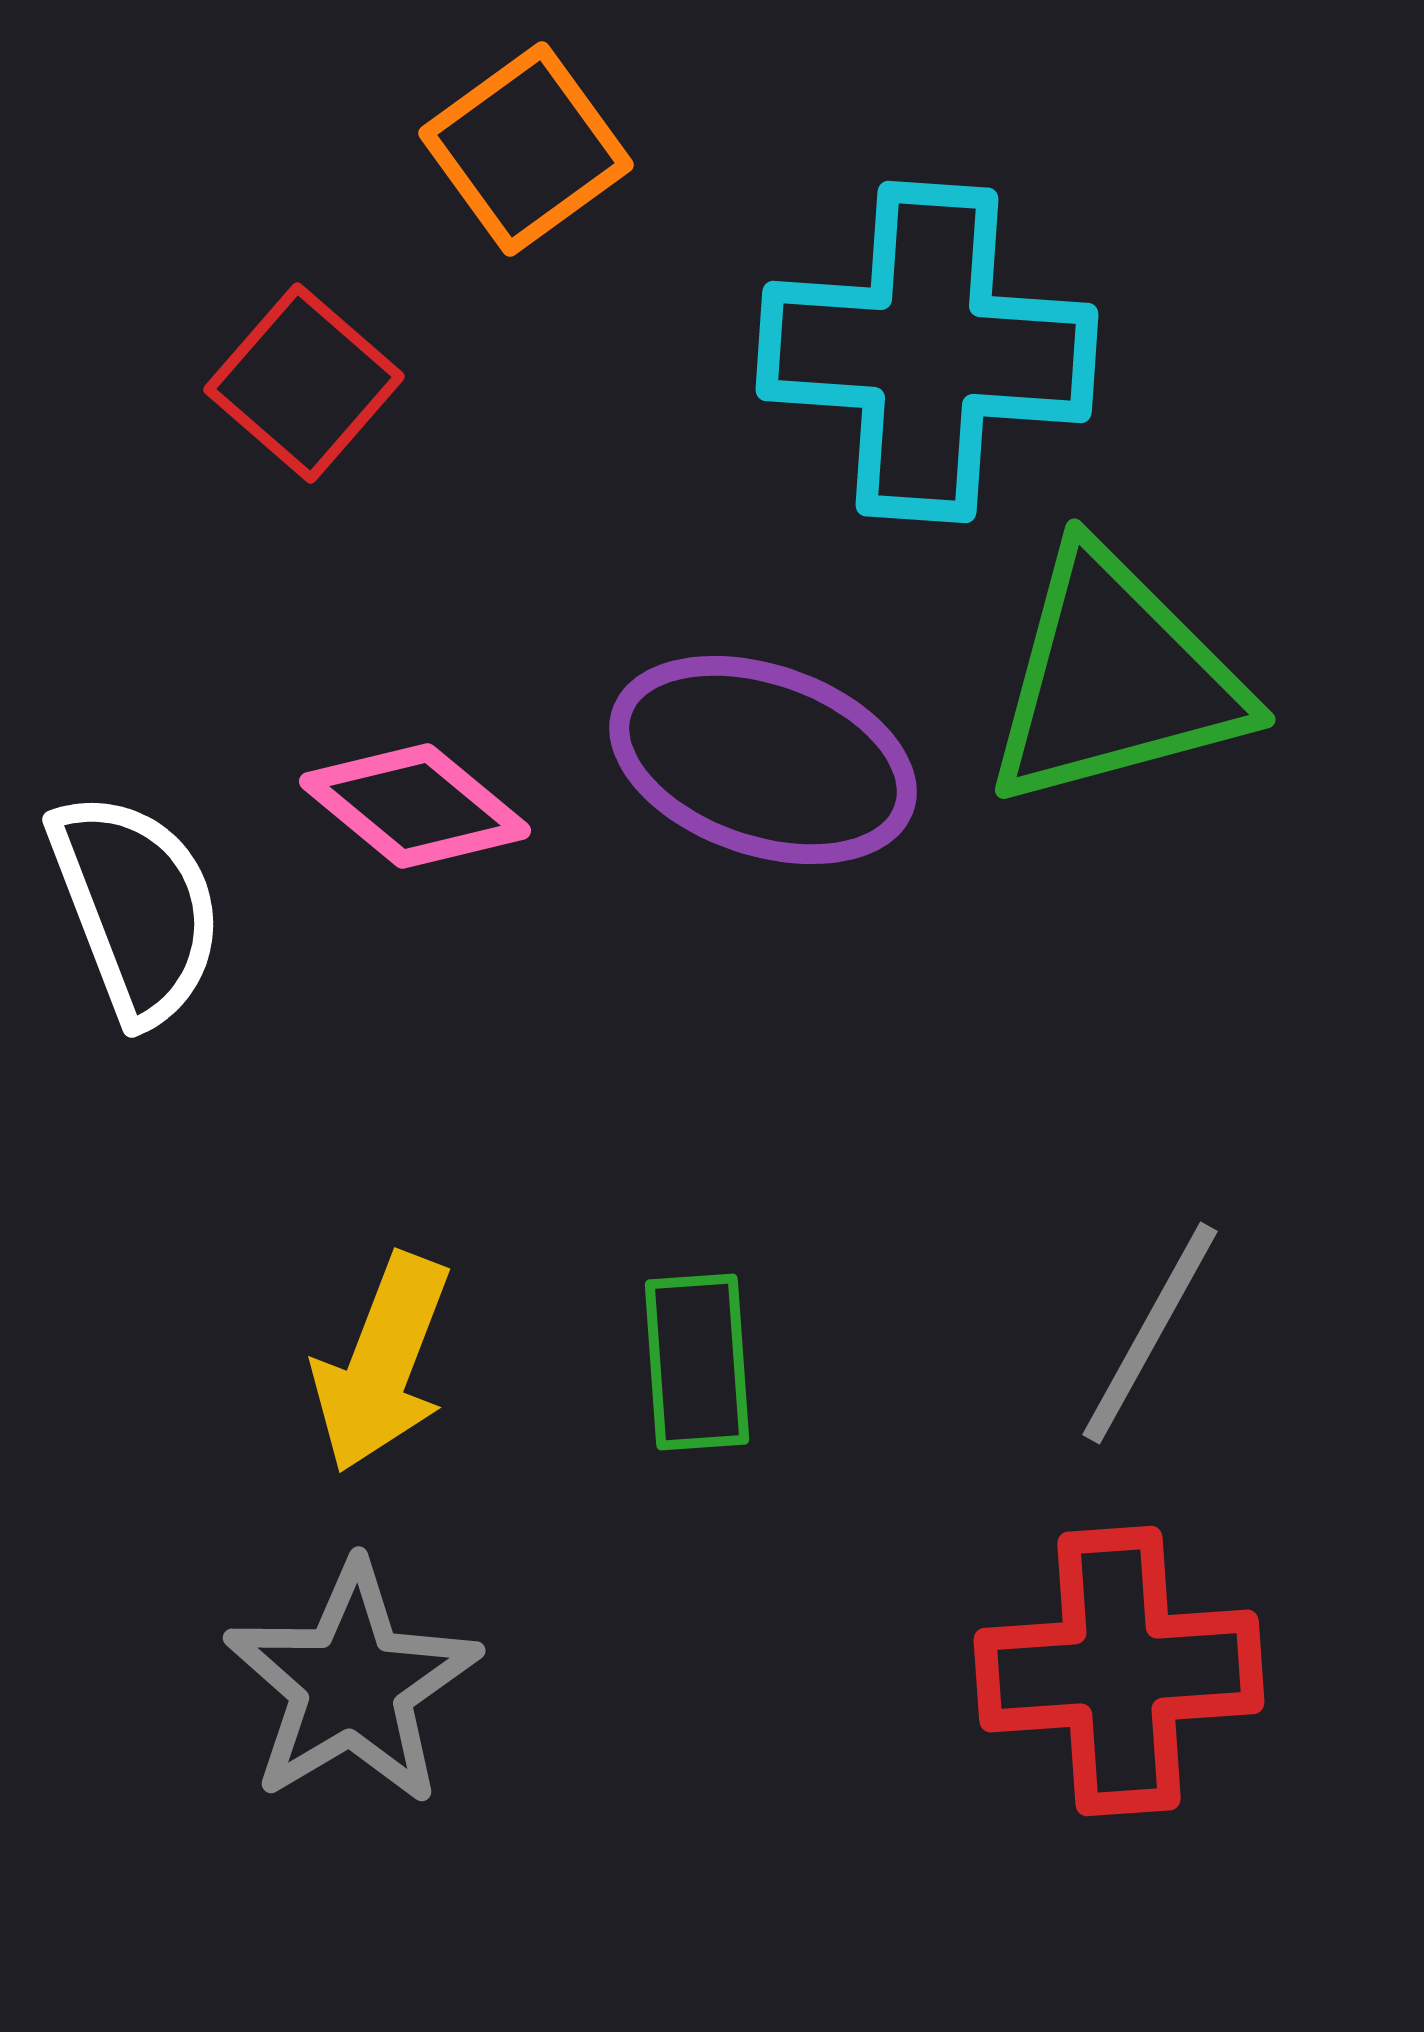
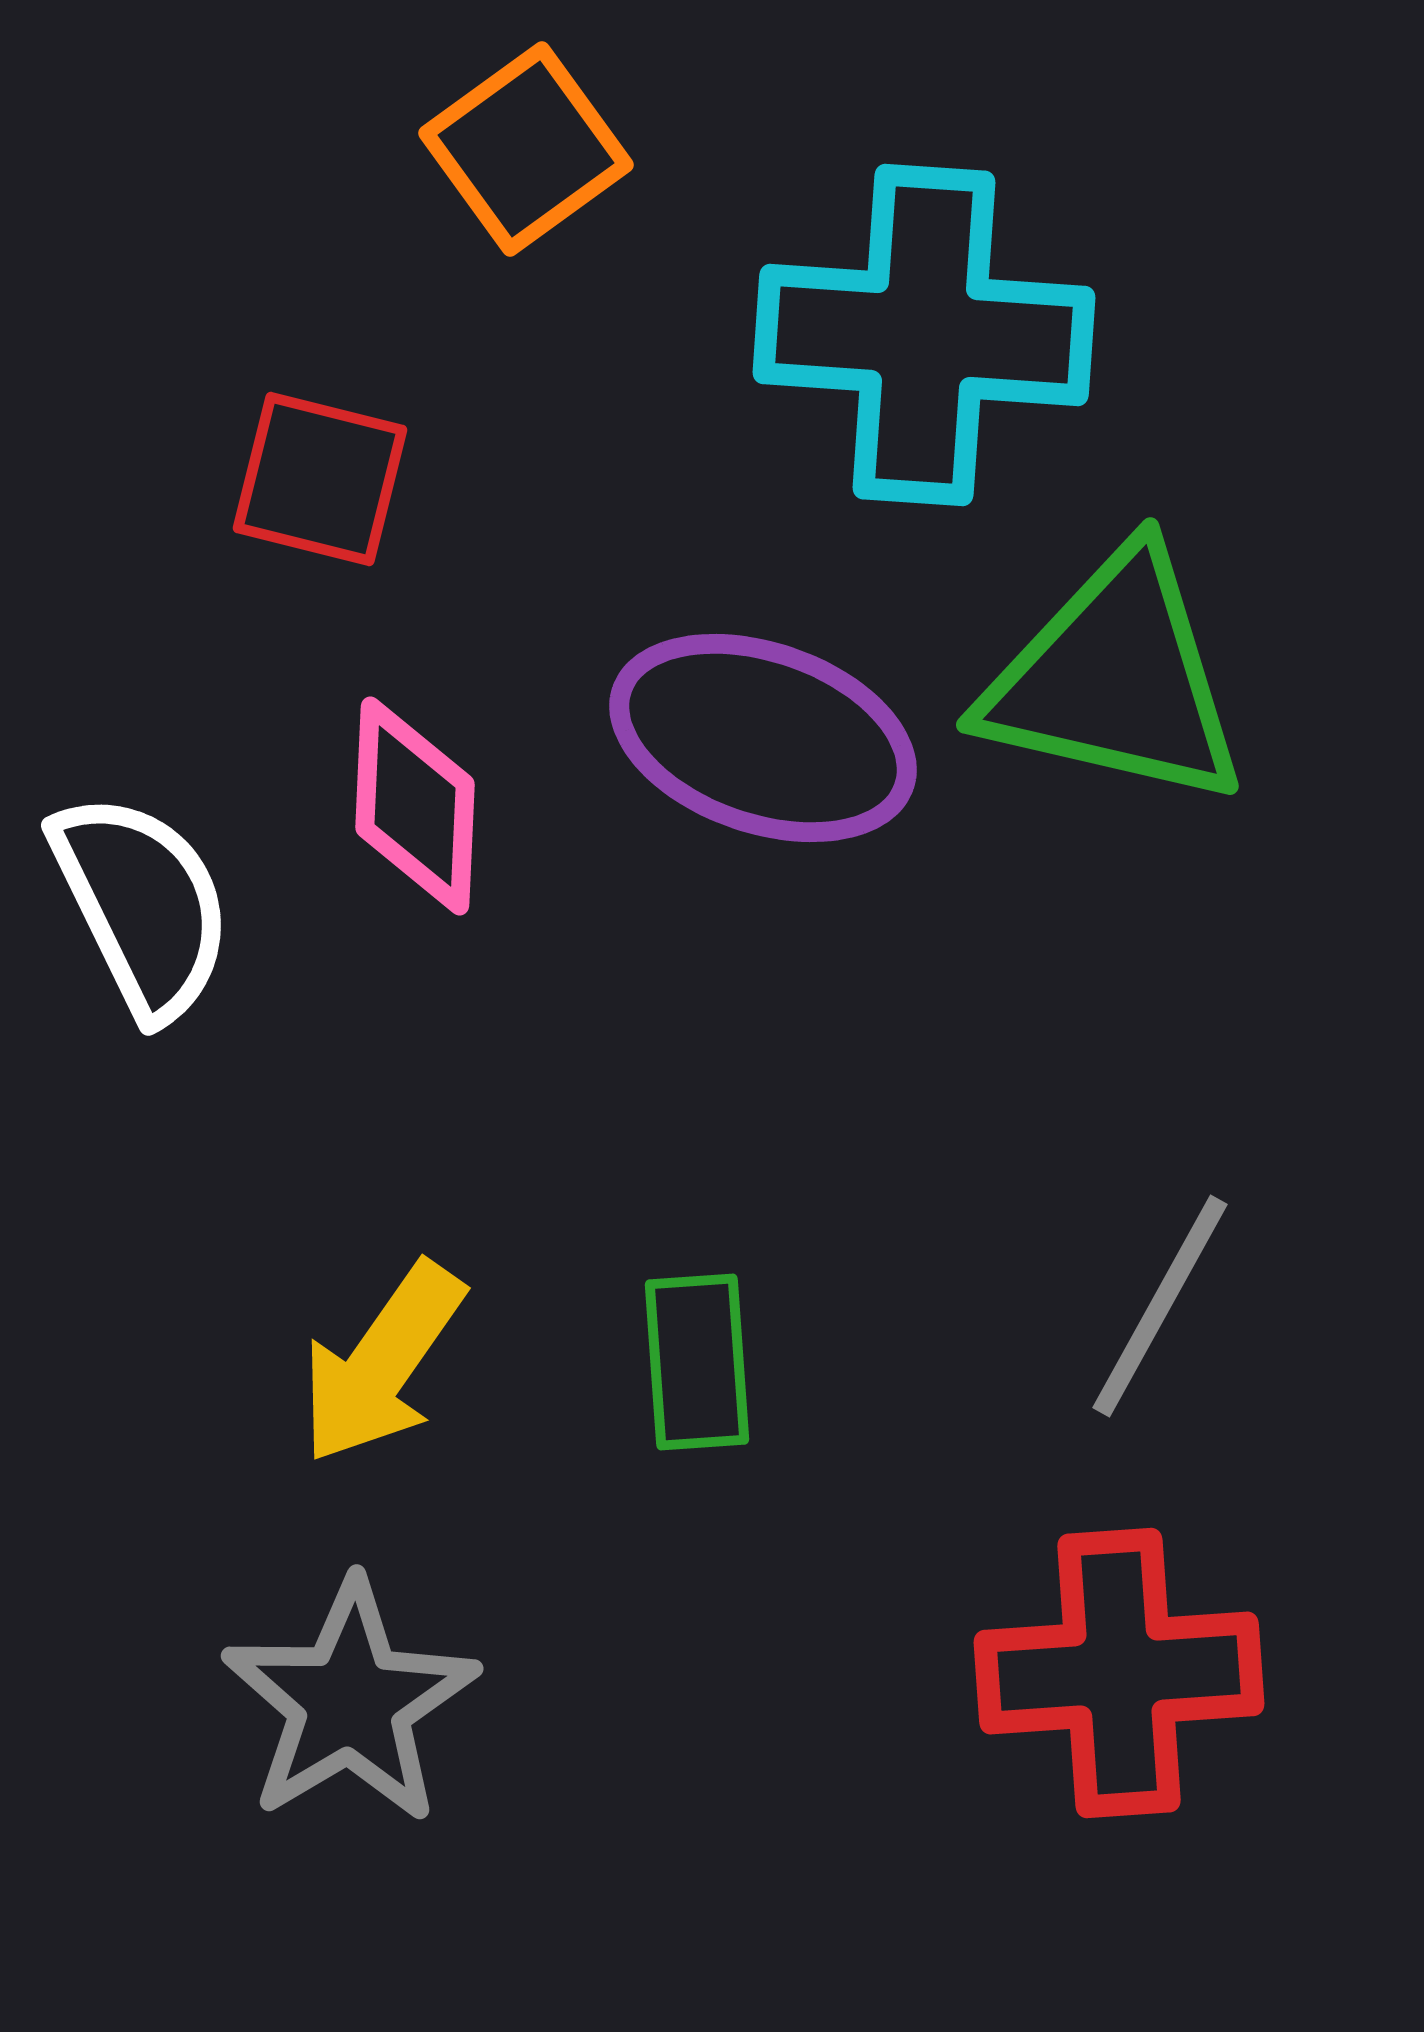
cyan cross: moved 3 px left, 17 px up
red square: moved 16 px right, 96 px down; rotated 27 degrees counterclockwise
green triangle: rotated 28 degrees clockwise
purple ellipse: moved 22 px up
pink diamond: rotated 53 degrees clockwise
white semicircle: moved 6 px right, 2 px up; rotated 5 degrees counterclockwise
gray line: moved 10 px right, 27 px up
yellow arrow: rotated 14 degrees clockwise
red cross: moved 2 px down
gray star: moved 2 px left, 18 px down
